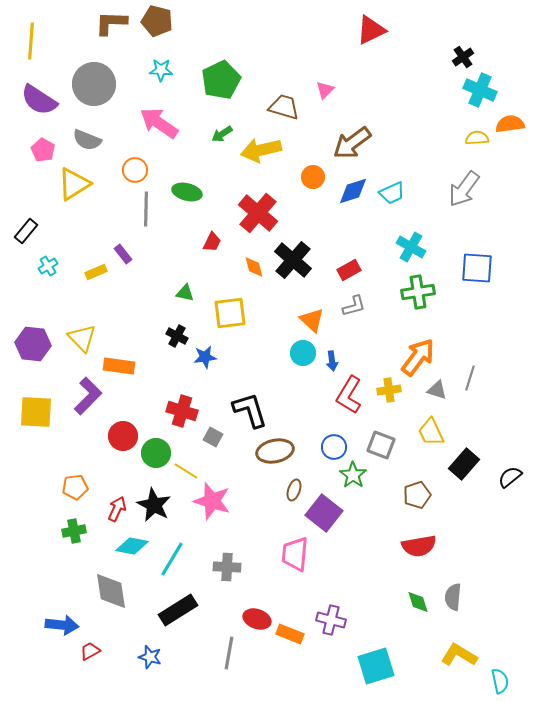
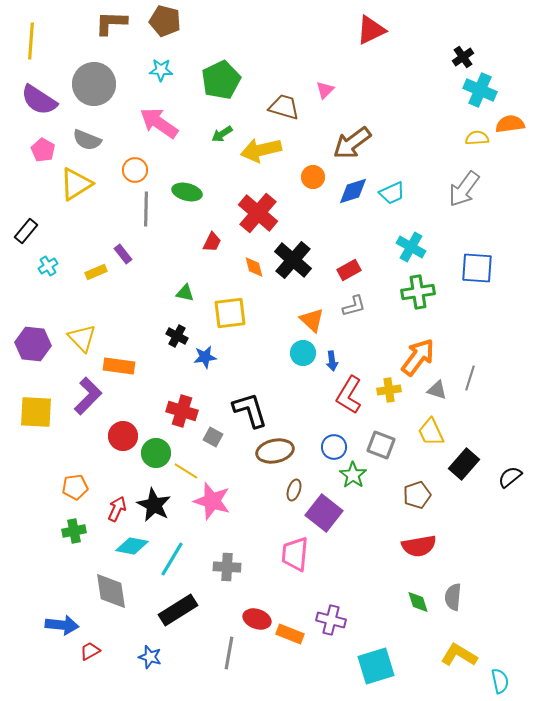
brown pentagon at (157, 21): moved 8 px right
yellow triangle at (74, 184): moved 2 px right
